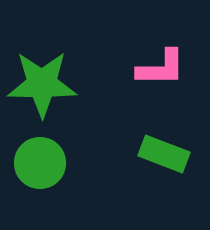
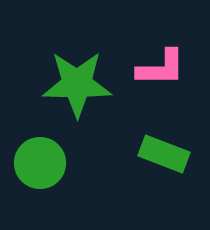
green star: moved 35 px right
